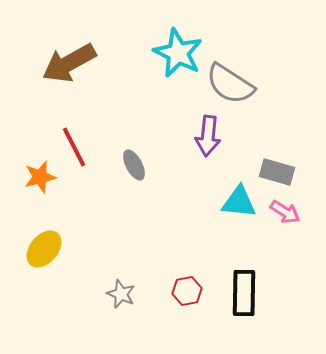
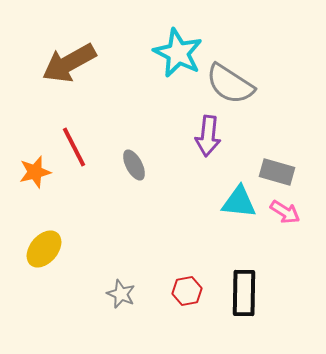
orange star: moved 5 px left, 5 px up
